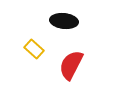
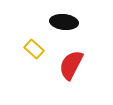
black ellipse: moved 1 px down
